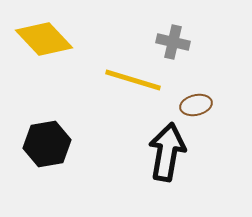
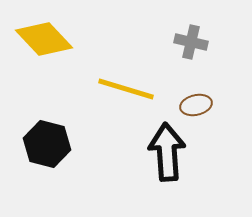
gray cross: moved 18 px right
yellow line: moved 7 px left, 9 px down
black hexagon: rotated 24 degrees clockwise
black arrow: rotated 14 degrees counterclockwise
